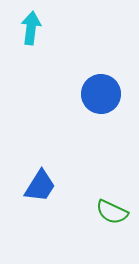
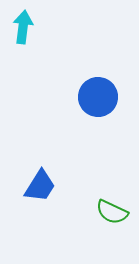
cyan arrow: moved 8 px left, 1 px up
blue circle: moved 3 px left, 3 px down
